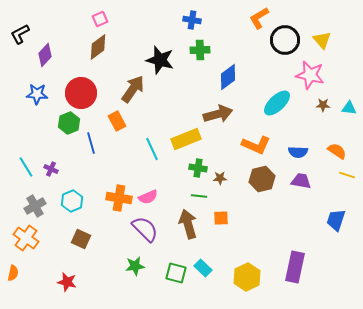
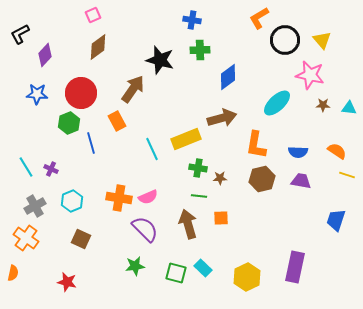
pink square at (100, 19): moved 7 px left, 4 px up
brown arrow at (218, 114): moved 4 px right, 4 px down
orange L-shape at (256, 145): rotated 76 degrees clockwise
